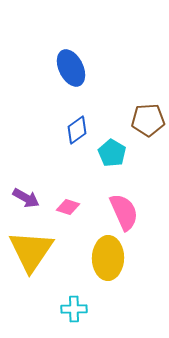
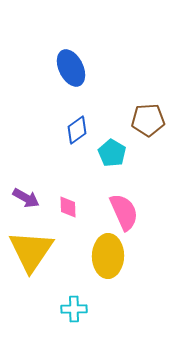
pink diamond: rotated 70 degrees clockwise
yellow ellipse: moved 2 px up
